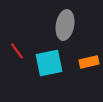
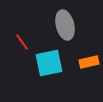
gray ellipse: rotated 24 degrees counterclockwise
red line: moved 5 px right, 9 px up
